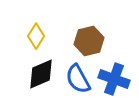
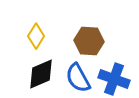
brown hexagon: rotated 16 degrees clockwise
blue semicircle: moved 1 px up
